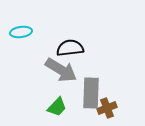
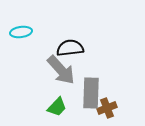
gray arrow: rotated 16 degrees clockwise
